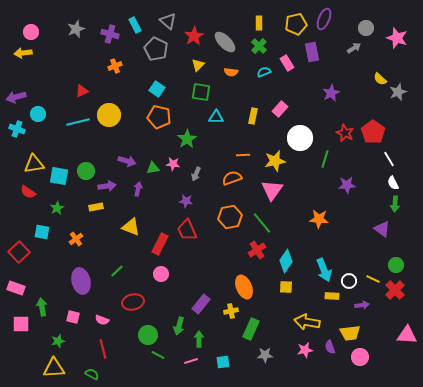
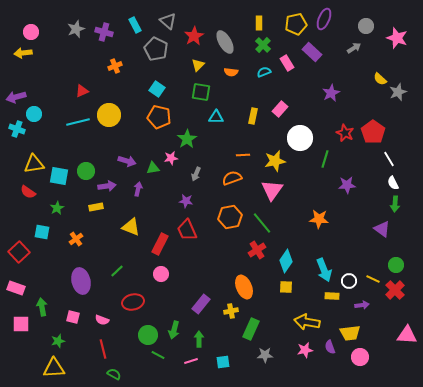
gray circle at (366, 28): moved 2 px up
purple cross at (110, 34): moved 6 px left, 2 px up
gray ellipse at (225, 42): rotated 15 degrees clockwise
green cross at (259, 46): moved 4 px right, 1 px up
purple rectangle at (312, 52): rotated 36 degrees counterclockwise
cyan circle at (38, 114): moved 4 px left
pink star at (173, 164): moved 2 px left, 6 px up; rotated 16 degrees counterclockwise
green arrow at (179, 326): moved 5 px left, 4 px down
green semicircle at (92, 374): moved 22 px right
